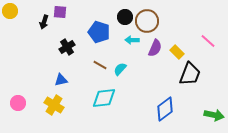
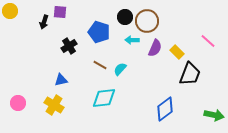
black cross: moved 2 px right, 1 px up
